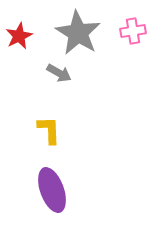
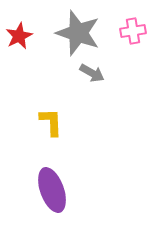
gray star: rotated 12 degrees counterclockwise
gray arrow: moved 33 px right
yellow L-shape: moved 2 px right, 8 px up
